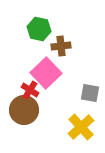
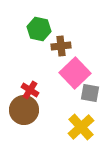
pink square: moved 29 px right
